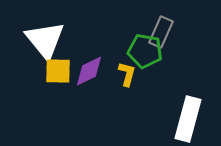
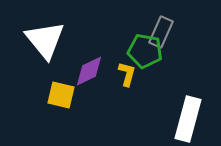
yellow square: moved 3 px right, 24 px down; rotated 12 degrees clockwise
